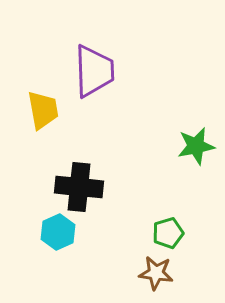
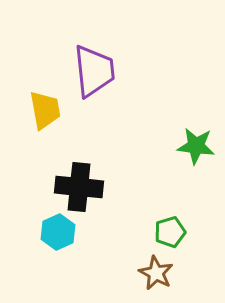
purple trapezoid: rotated 4 degrees counterclockwise
yellow trapezoid: moved 2 px right
green star: rotated 18 degrees clockwise
green pentagon: moved 2 px right, 1 px up
brown star: rotated 20 degrees clockwise
